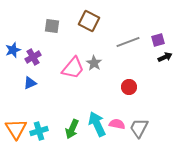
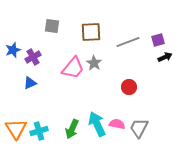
brown square: moved 2 px right, 11 px down; rotated 30 degrees counterclockwise
